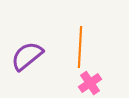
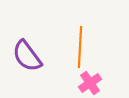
purple semicircle: rotated 88 degrees counterclockwise
